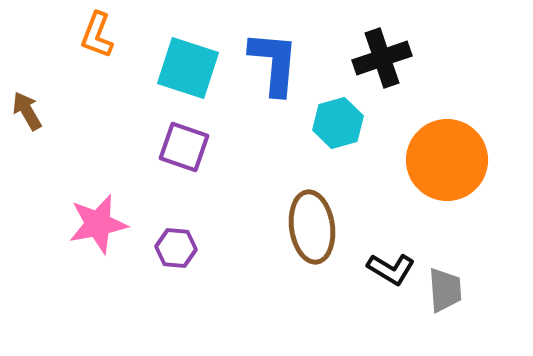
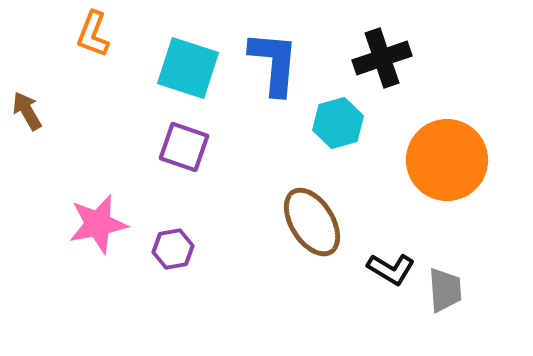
orange L-shape: moved 4 px left, 1 px up
brown ellipse: moved 5 px up; rotated 24 degrees counterclockwise
purple hexagon: moved 3 px left, 1 px down; rotated 15 degrees counterclockwise
